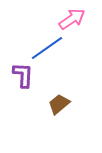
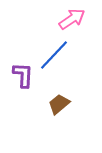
blue line: moved 7 px right, 7 px down; rotated 12 degrees counterclockwise
